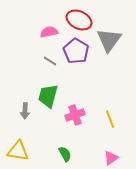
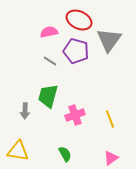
purple pentagon: rotated 15 degrees counterclockwise
